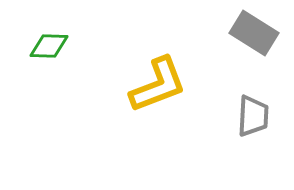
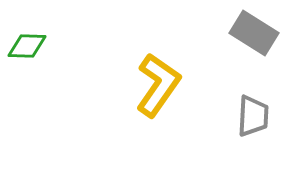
green diamond: moved 22 px left
yellow L-shape: rotated 34 degrees counterclockwise
